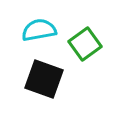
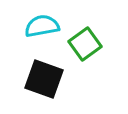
cyan semicircle: moved 3 px right, 4 px up
